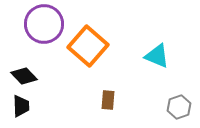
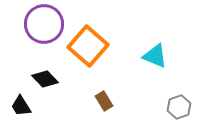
cyan triangle: moved 2 px left
black diamond: moved 21 px right, 3 px down
brown rectangle: moved 4 px left, 1 px down; rotated 36 degrees counterclockwise
black trapezoid: rotated 150 degrees clockwise
